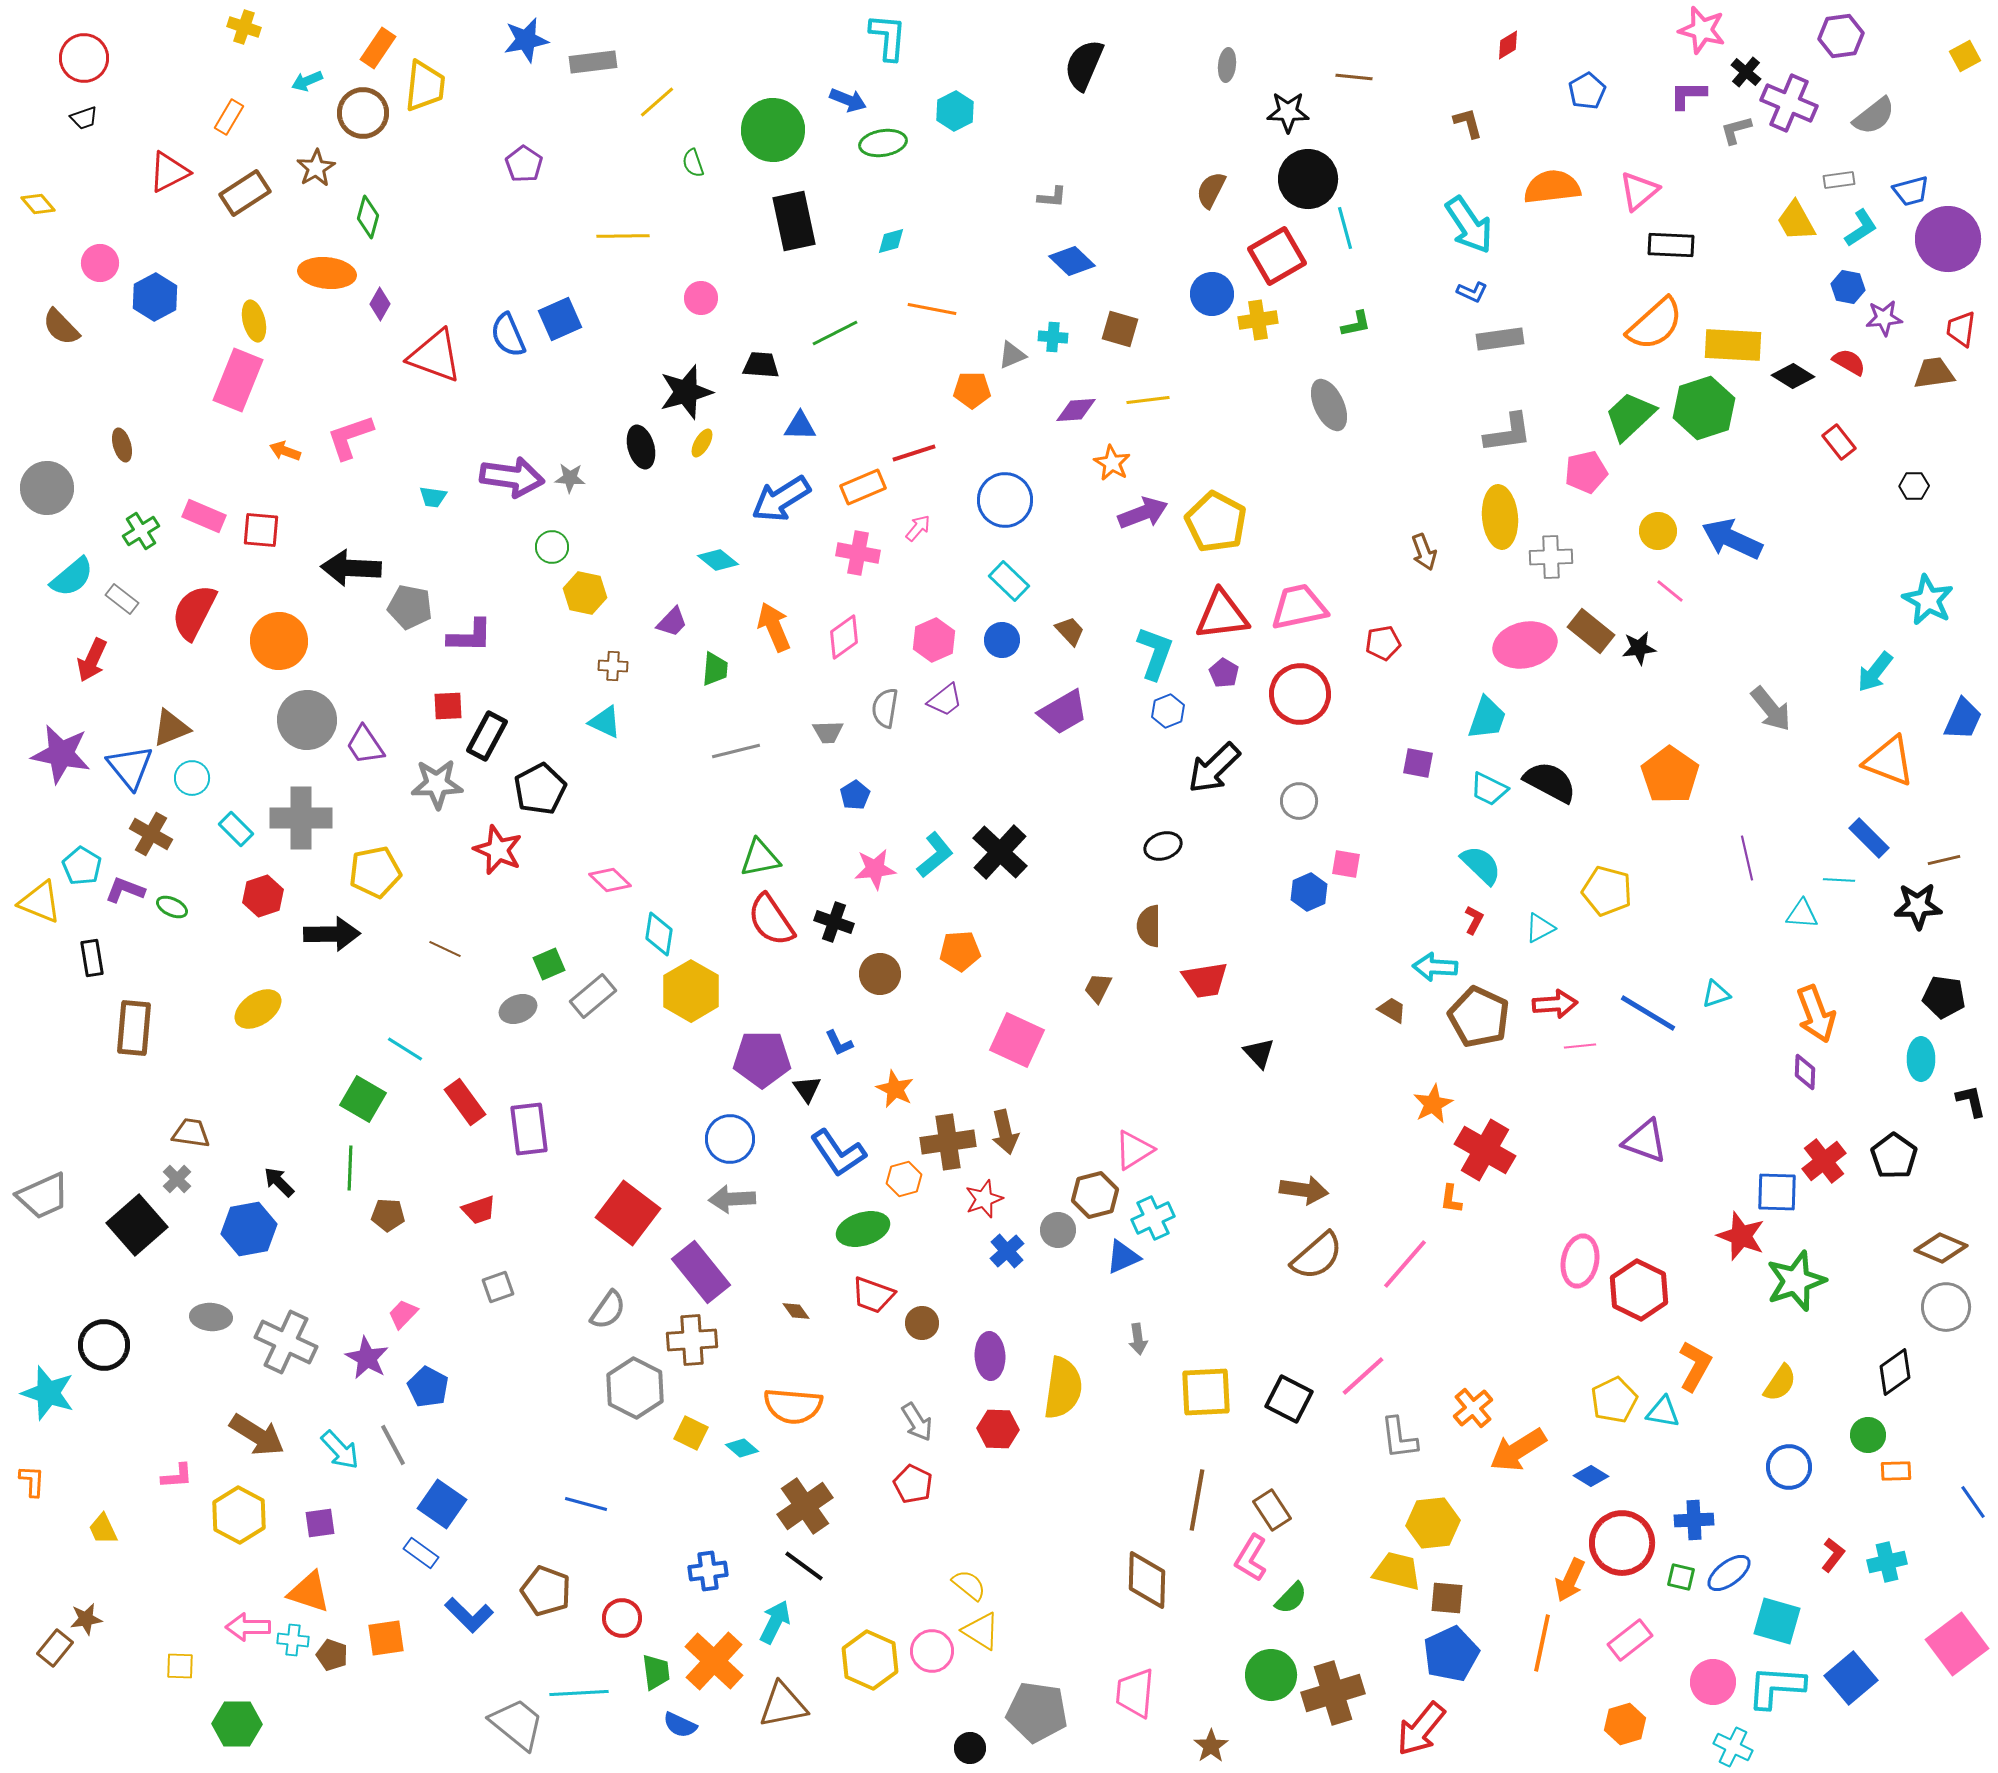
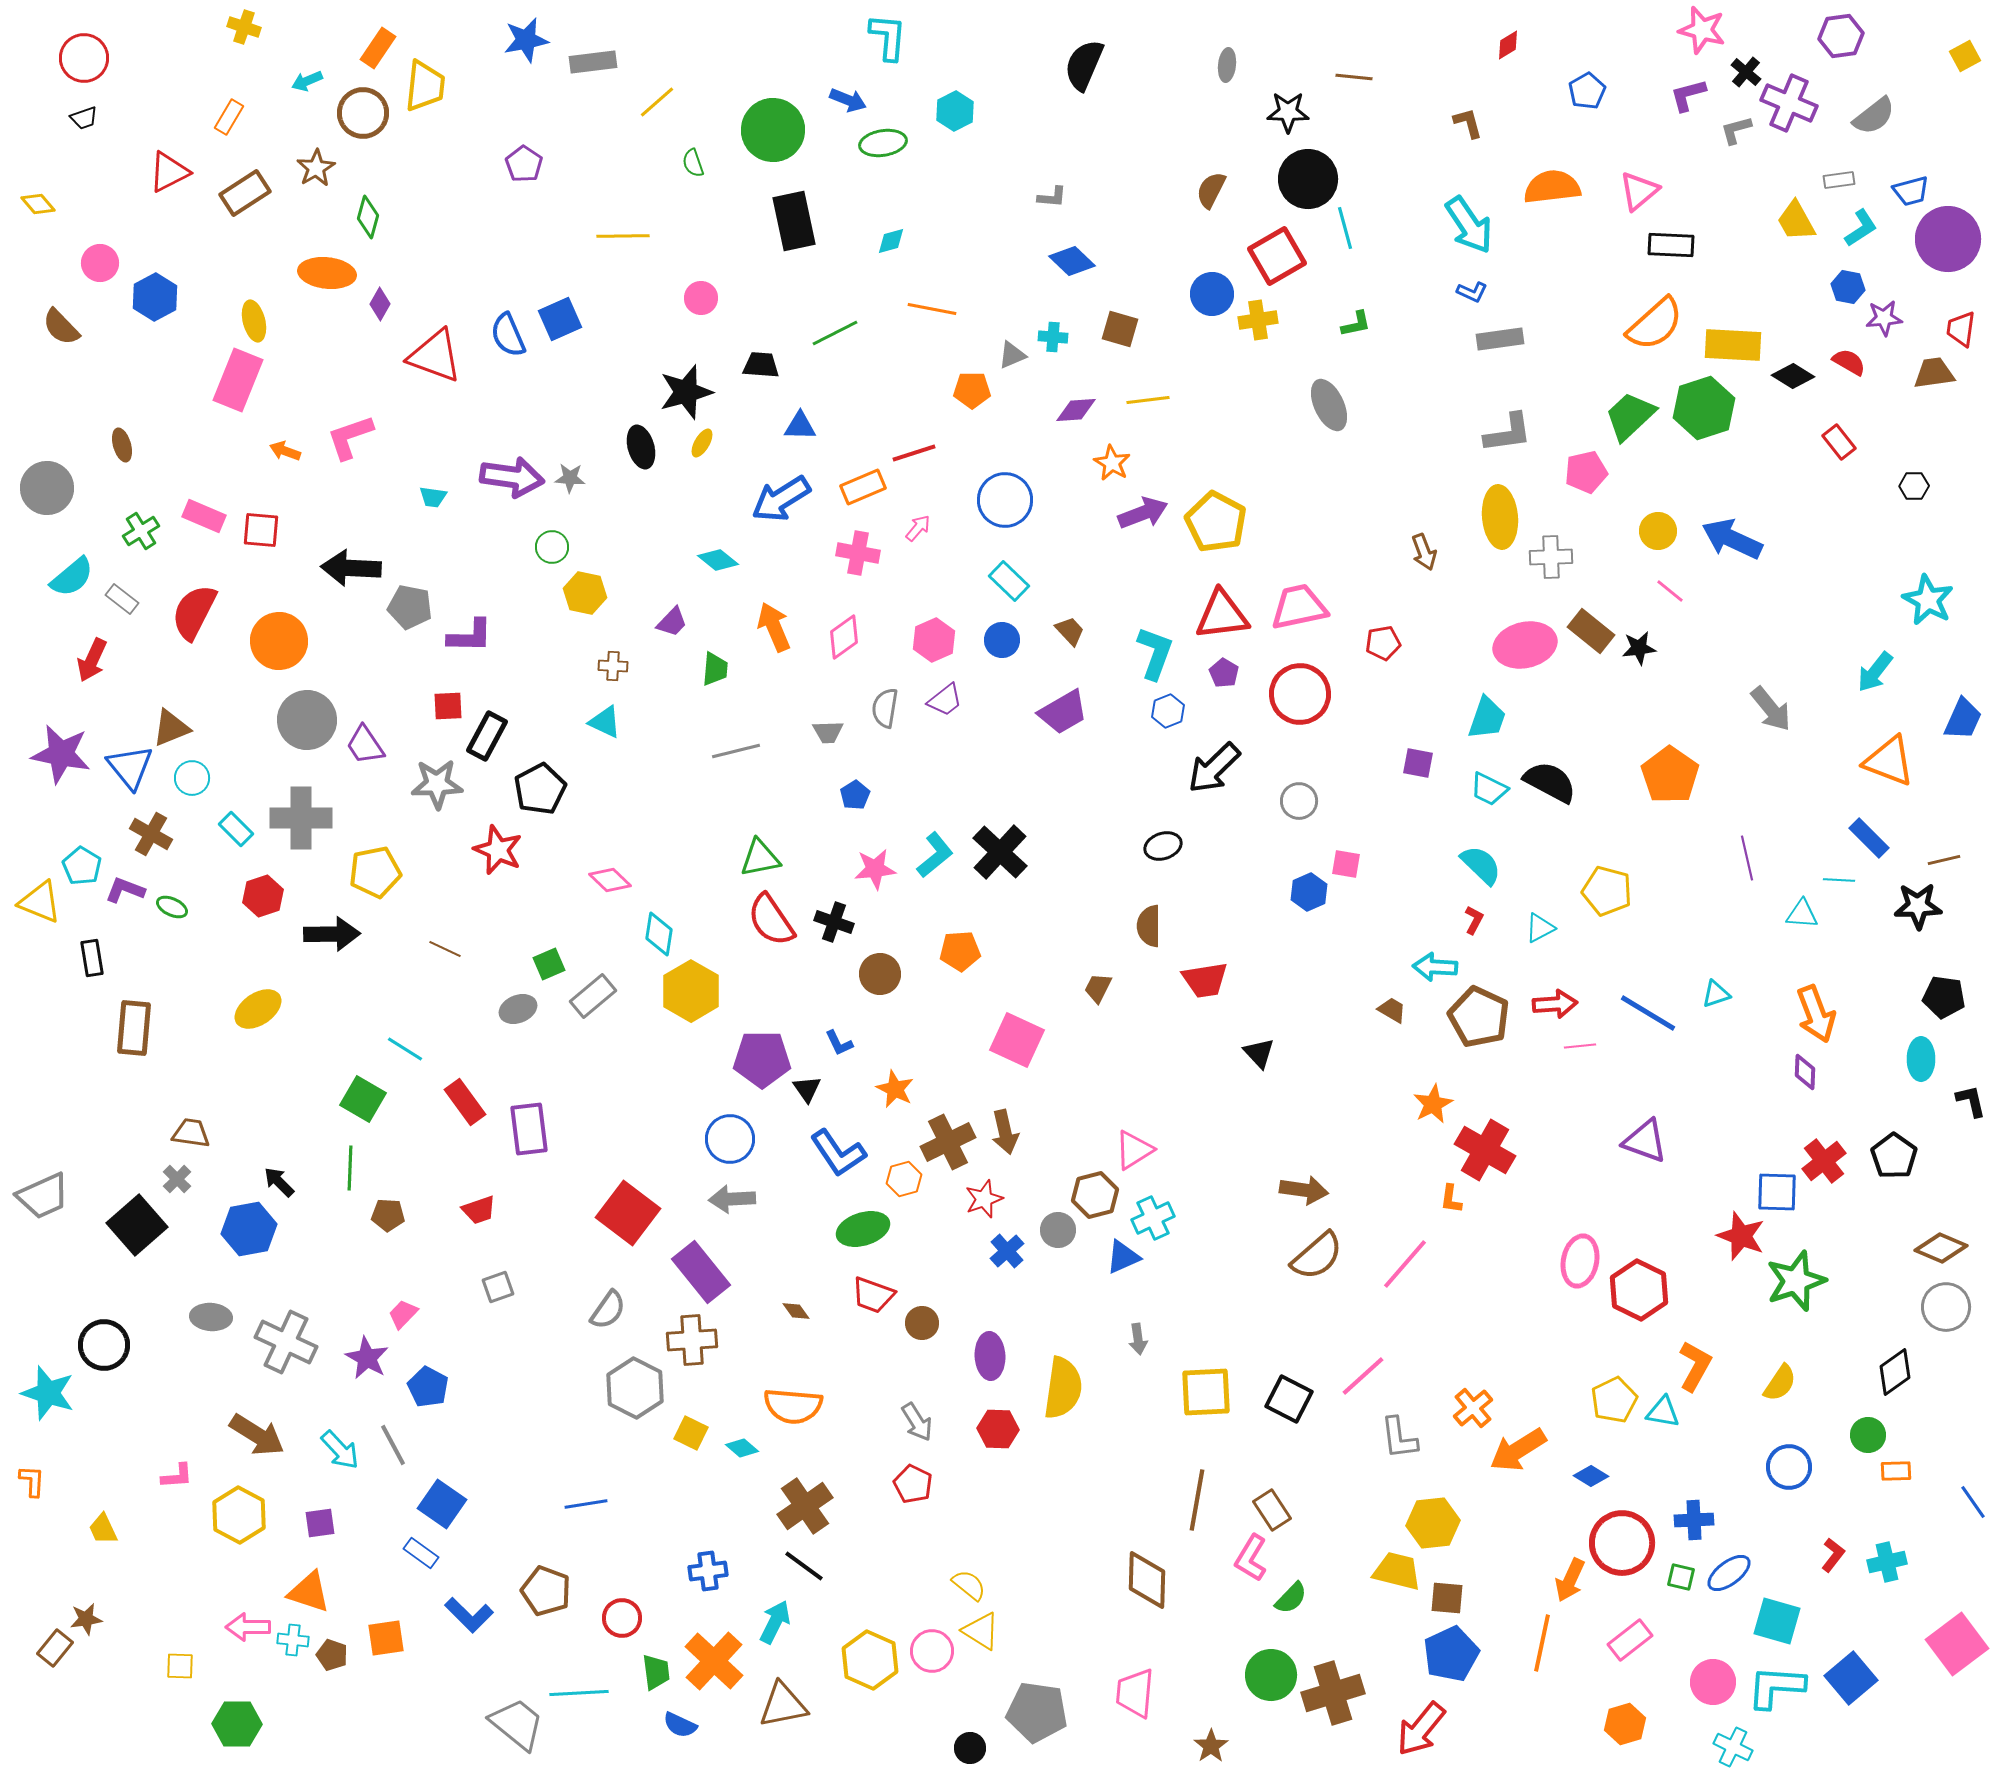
purple L-shape at (1688, 95): rotated 15 degrees counterclockwise
brown cross at (948, 1142): rotated 18 degrees counterclockwise
blue line at (586, 1504): rotated 24 degrees counterclockwise
